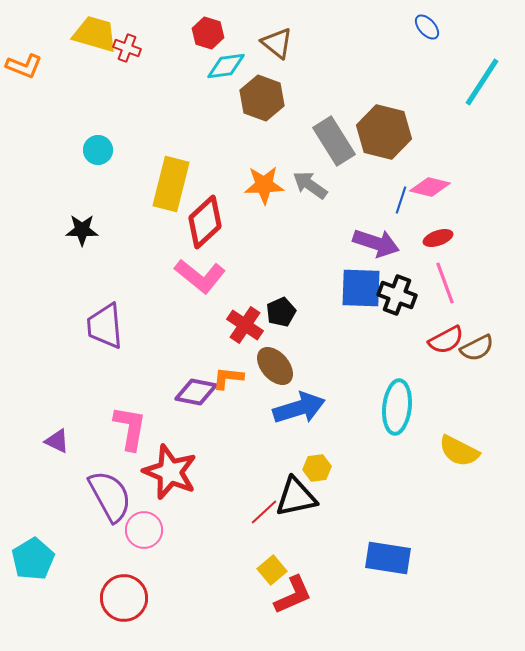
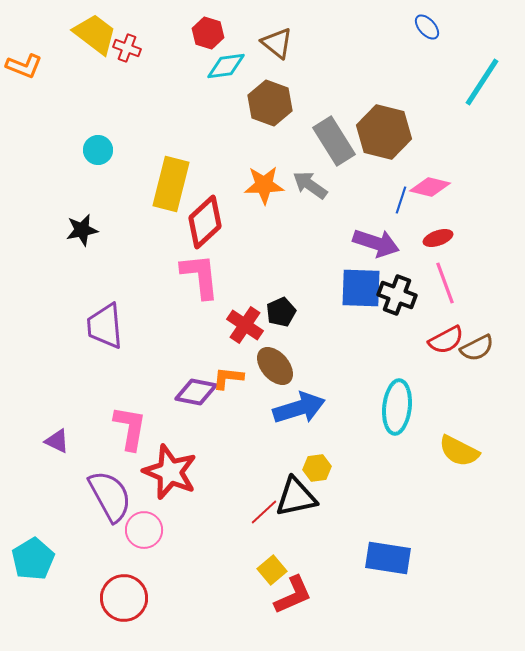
yellow trapezoid at (95, 34): rotated 21 degrees clockwise
brown hexagon at (262, 98): moved 8 px right, 5 px down
black star at (82, 230): rotated 12 degrees counterclockwise
pink L-shape at (200, 276): rotated 135 degrees counterclockwise
